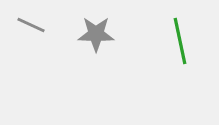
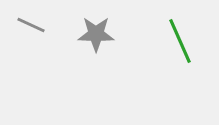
green line: rotated 12 degrees counterclockwise
